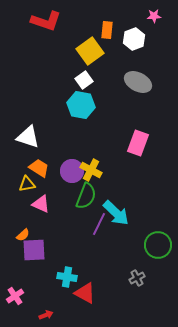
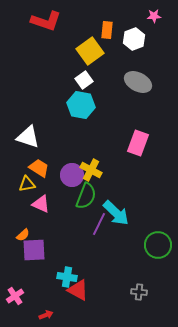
purple circle: moved 4 px down
gray cross: moved 2 px right, 14 px down; rotated 35 degrees clockwise
red triangle: moved 7 px left, 3 px up
